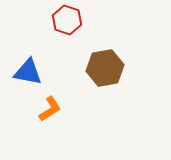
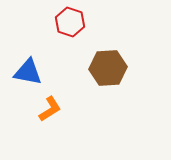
red hexagon: moved 3 px right, 2 px down
brown hexagon: moved 3 px right; rotated 6 degrees clockwise
